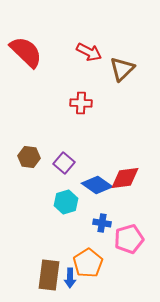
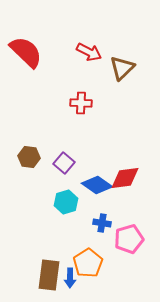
brown triangle: moved 1 px up
